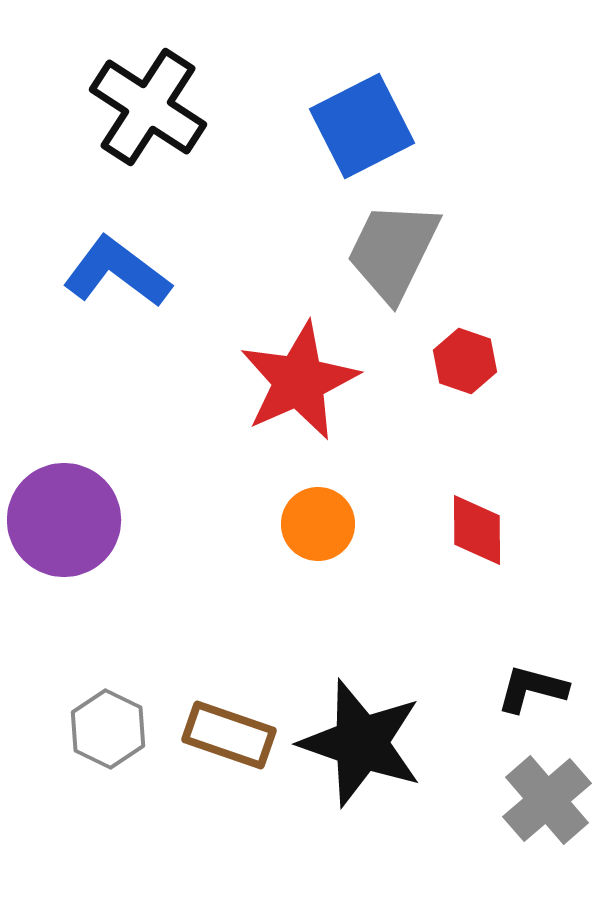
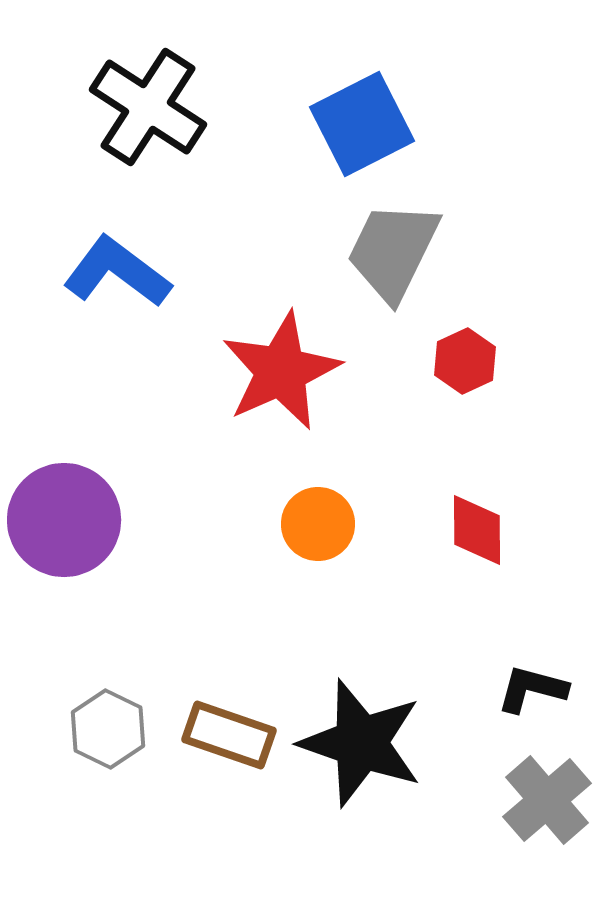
blue square: moved 2 px up
red hexagon: rotated 16 degrees clockwise
red star: moved 18 px left, 10 px up
